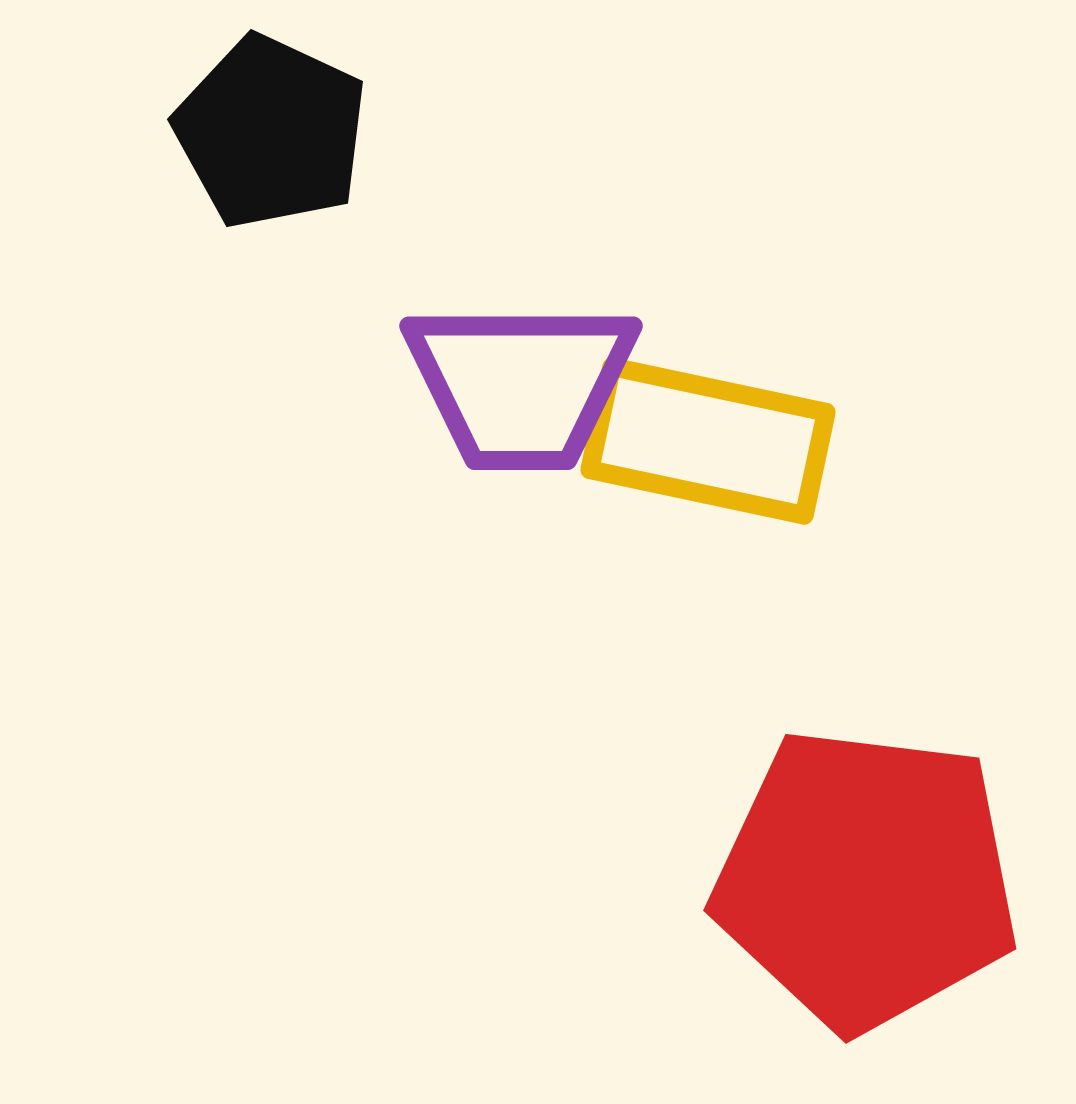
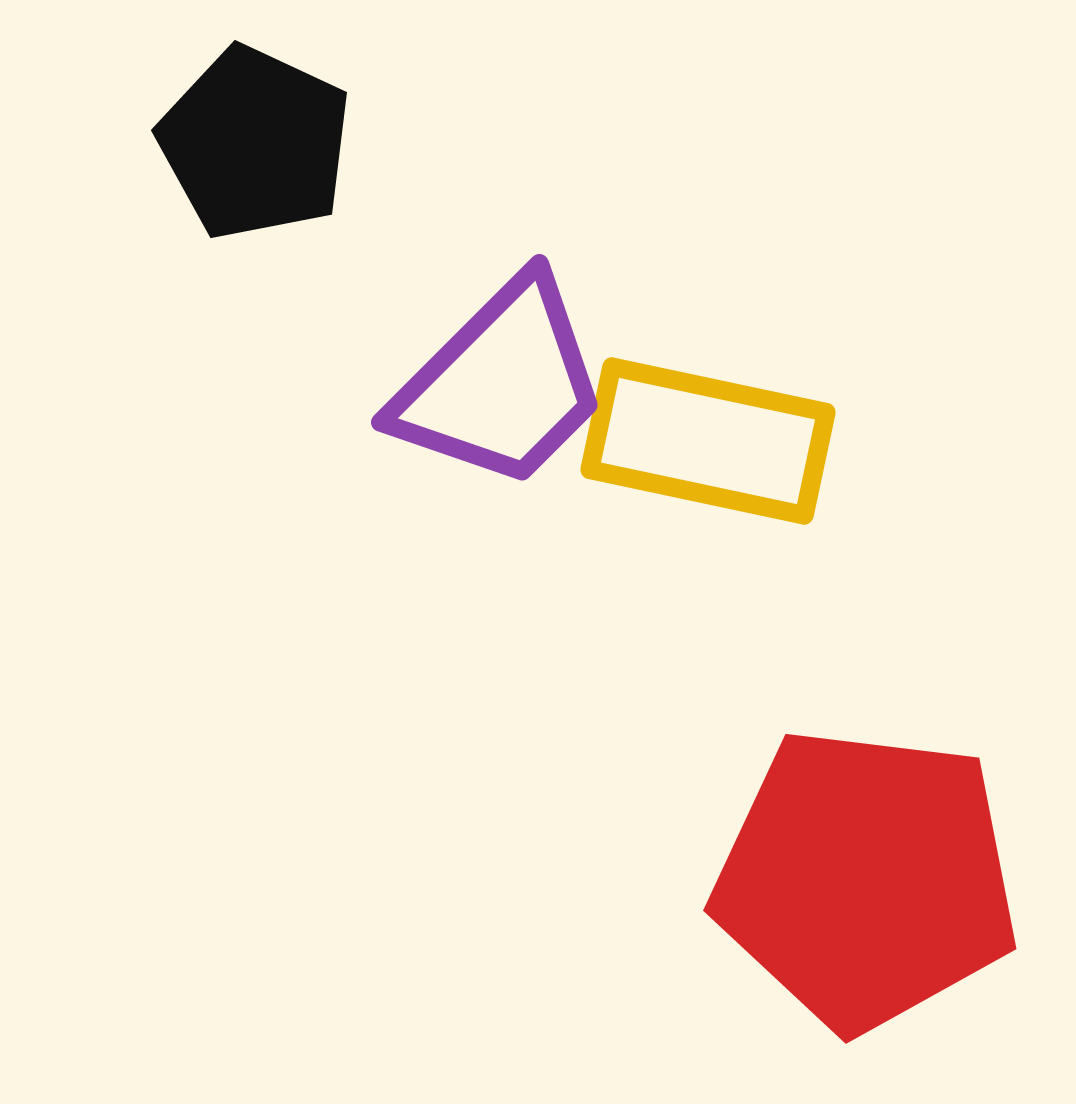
black pentagon: moved 16 px left, 11 px down
purple trapezoid: moved 20 px left; rotated 45 degrees counterclockwise
